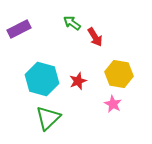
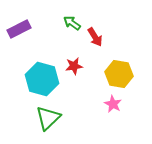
red star: moved 4 px left, 15 px up; rotated 12 degrees clockwise
